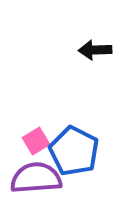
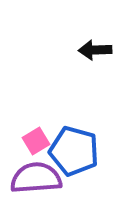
blue pentagon: rotated 12 degrees counterclockwise
